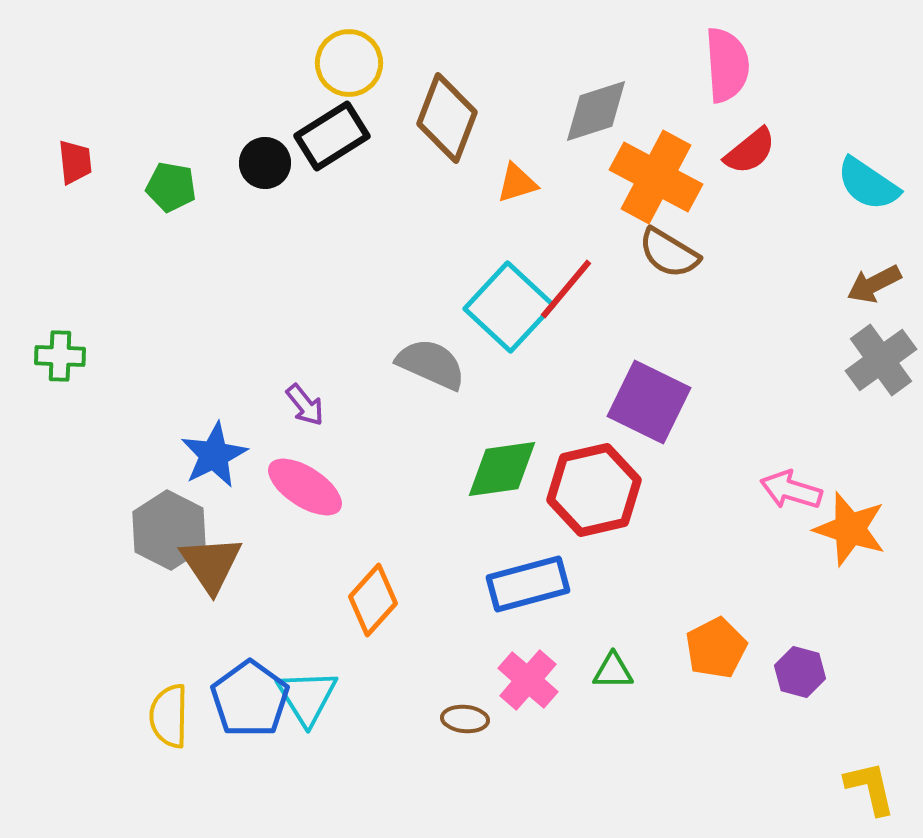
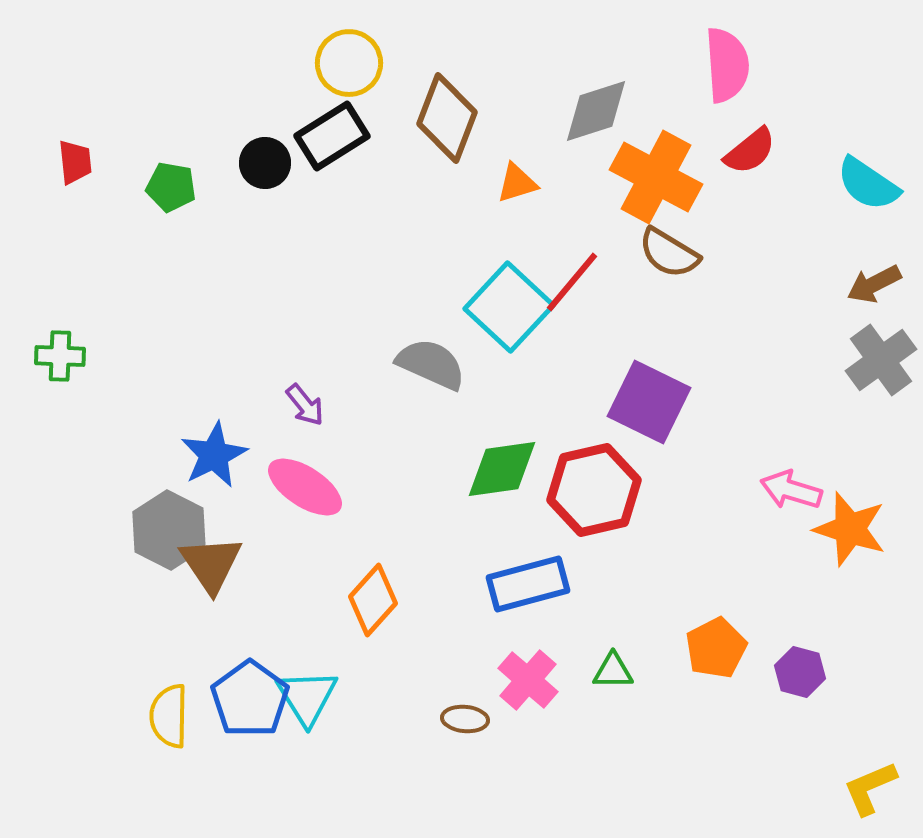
red line: moved 6 px right, 7 px up
yellow L-shape: rotated 100 degrees counterclockwise
